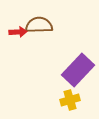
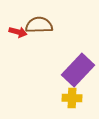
red arrow: rotated 18 degrees clockwise
yellow cross: moved 2 px right, 2 px up; rotated 18 degrees clockwise
